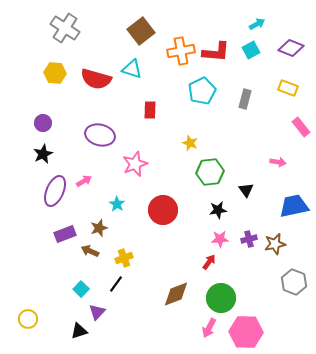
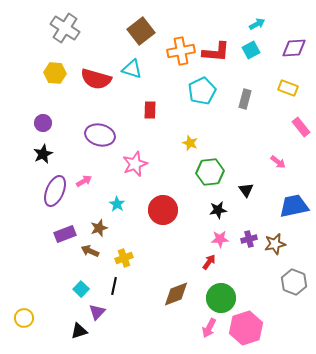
purple diamond at (291, 48): moved 3 px right; rotated 25 degrees counterclockwise
pink arrow at (278, 162): rotated 28 degrees clockwise
black line at (116, 284): moved 2 px left, 2 px down; rotated 24 degrees counterclockwise
yellow circle at (28, 319): moved 4 px left, 1 px up
pink hexagon at (246, 332): moved 4 px up; rotated 20 degrees counterclockwise
